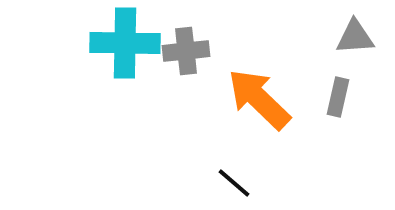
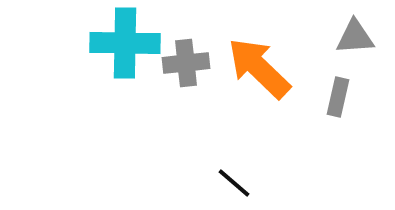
gray cross: moved 12 px down
orange arrow: moved 31 px up
